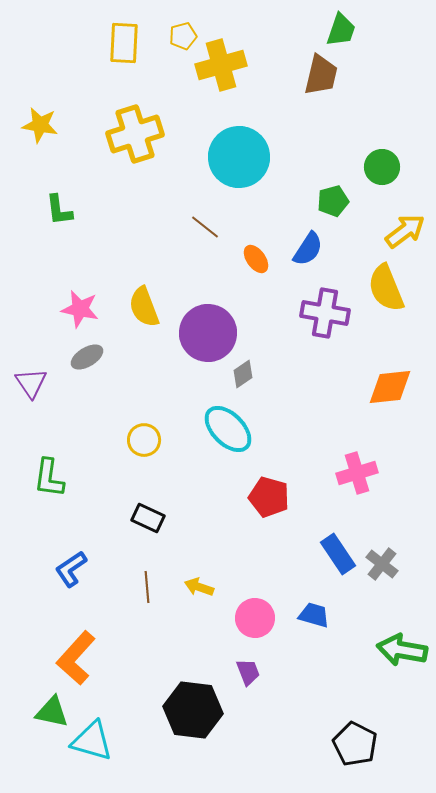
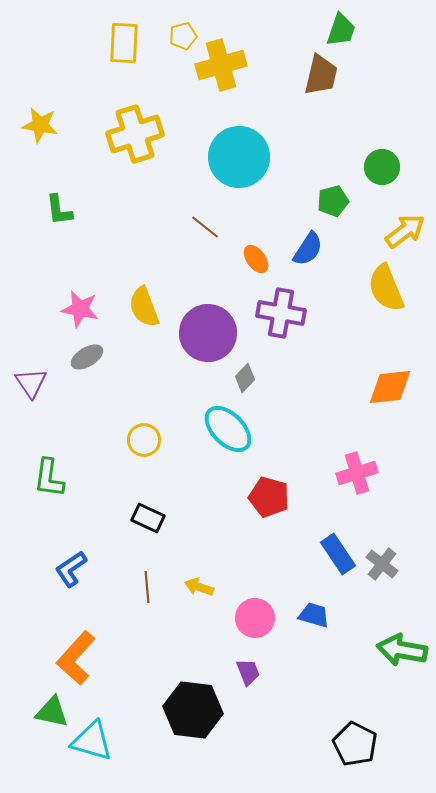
purple cross at (325, 313): moved 44 px left
gray diamond at (243, 374): moved 2 px right, 4 px down; rotated 12 degrees counterclockwise
